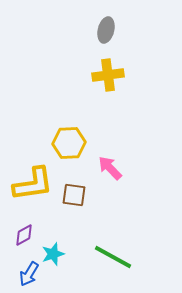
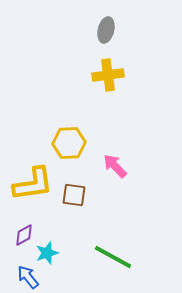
pink arrow: moved 5 px right, 2 px up
cyan star: moved 6 px left, 1 px up
blue arrow: moved 1 px left, 3 px down; rotated 110 degrees clockwise
